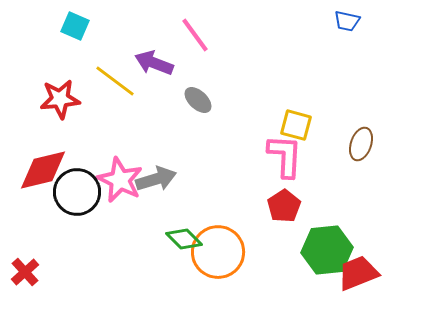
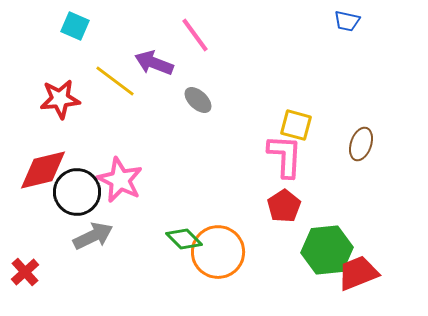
gray arrow: moved 63 px left, 57 px down; rotated 9 degrees counterclockwise
